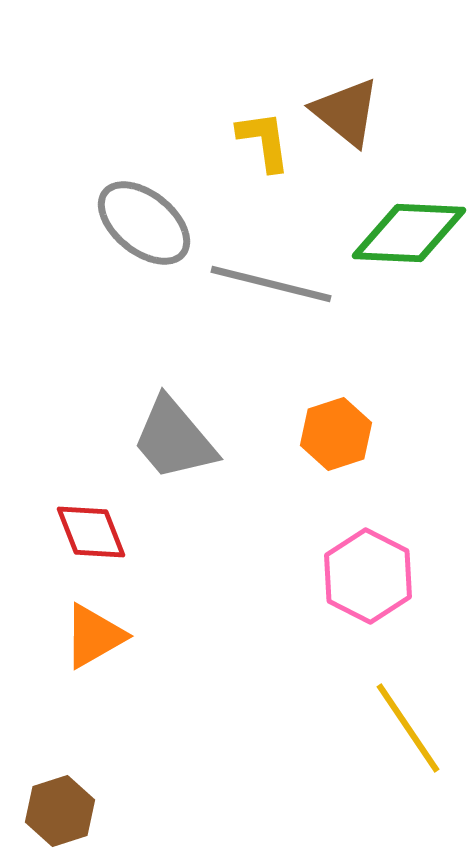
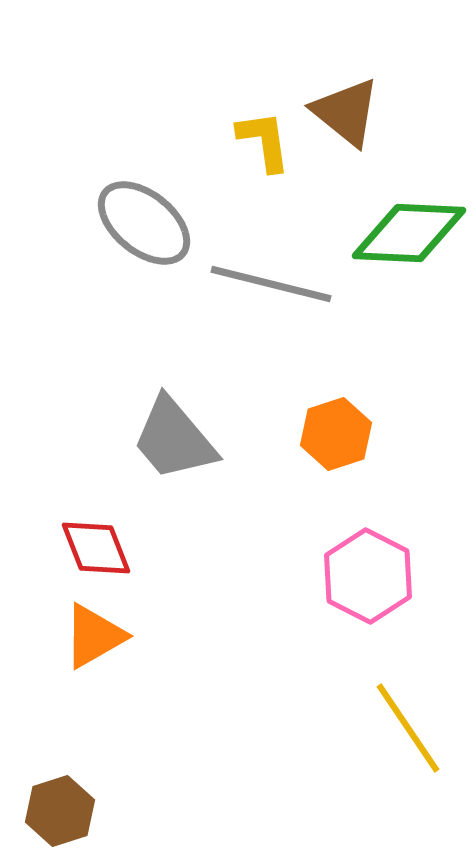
red diamond: moved 5 px right, 16 px down
